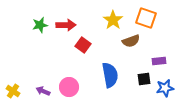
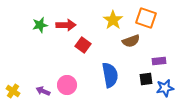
black square: moved 2 px right
pink circle: moved 2 px left, 2 px up
